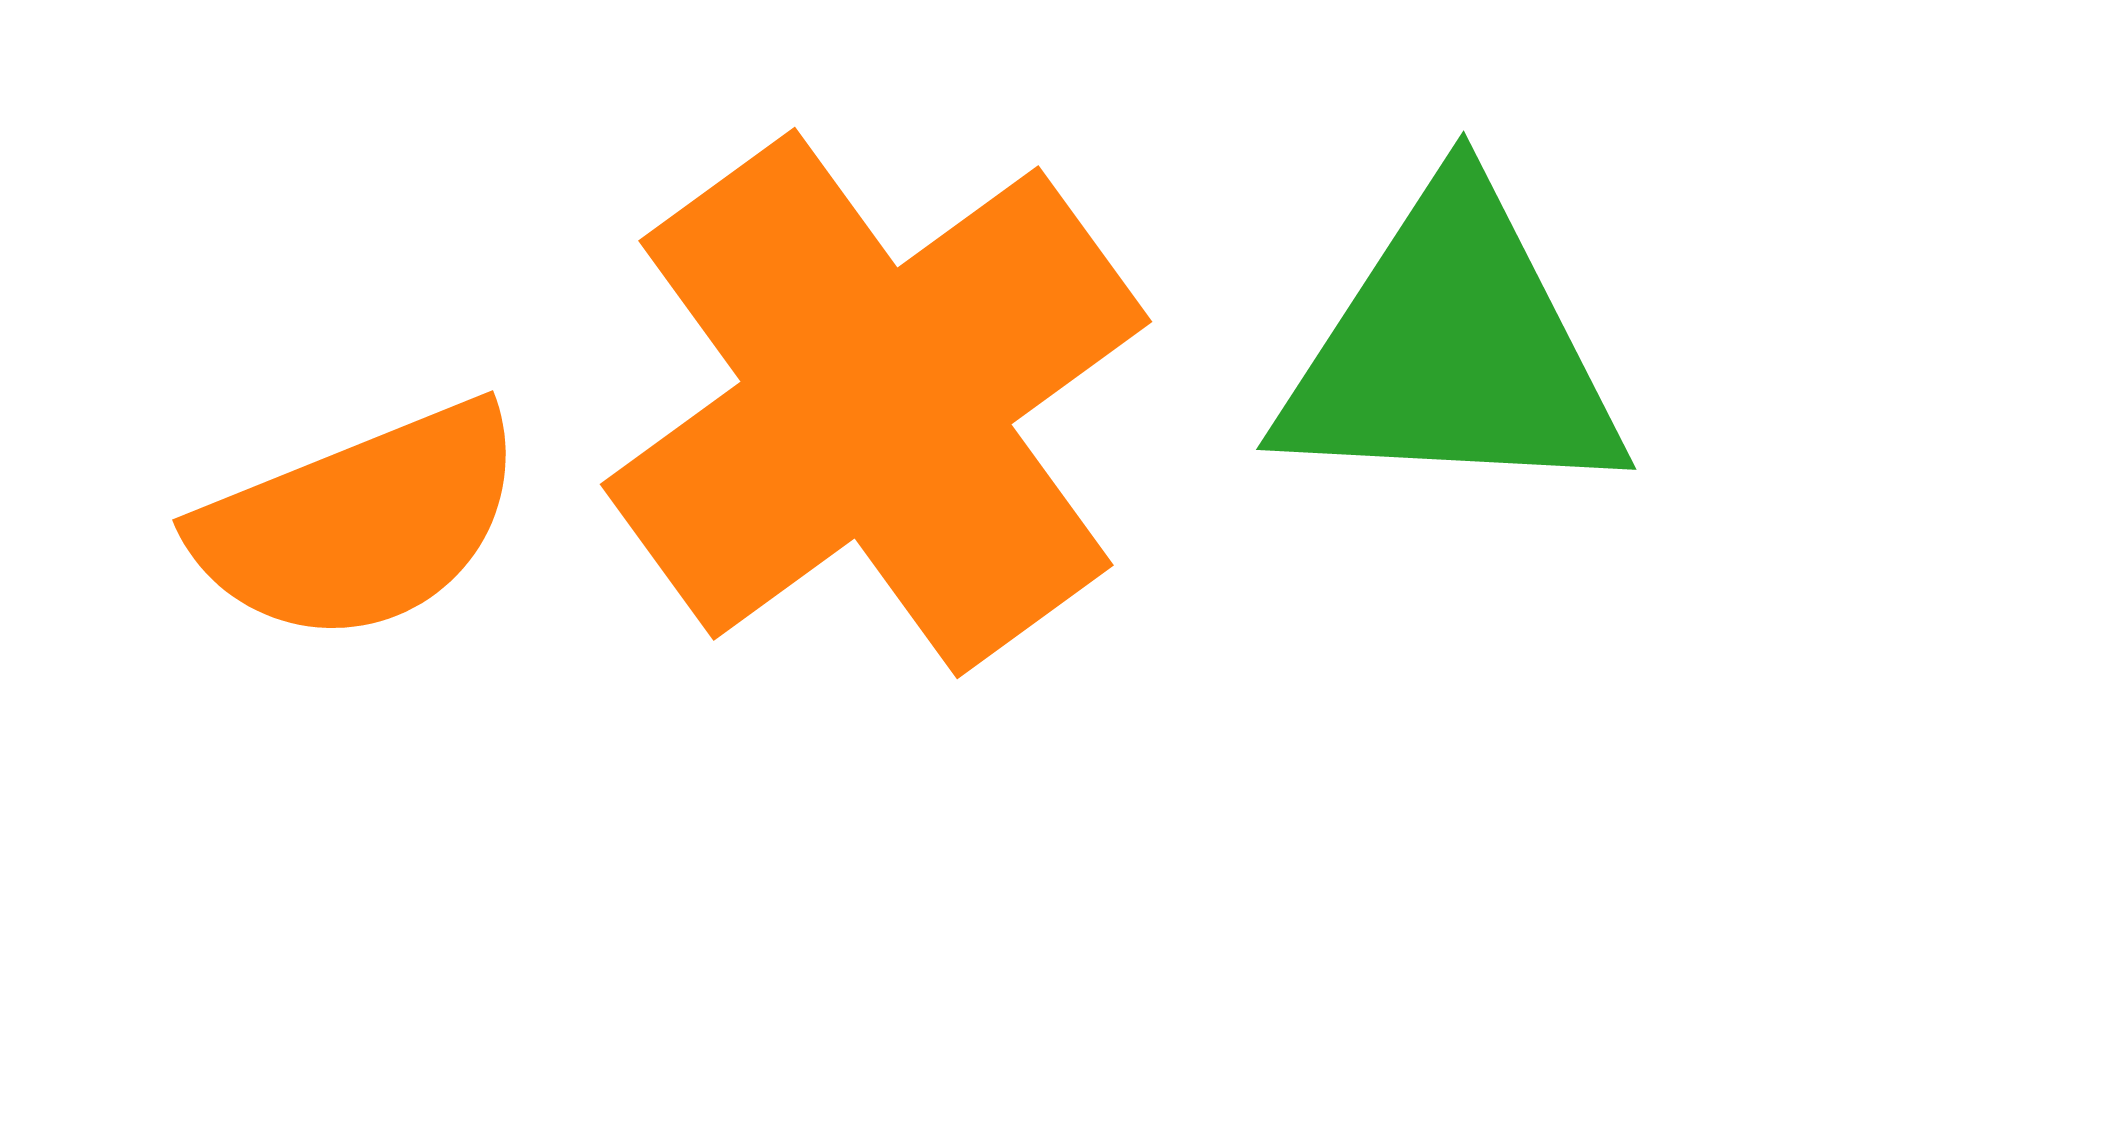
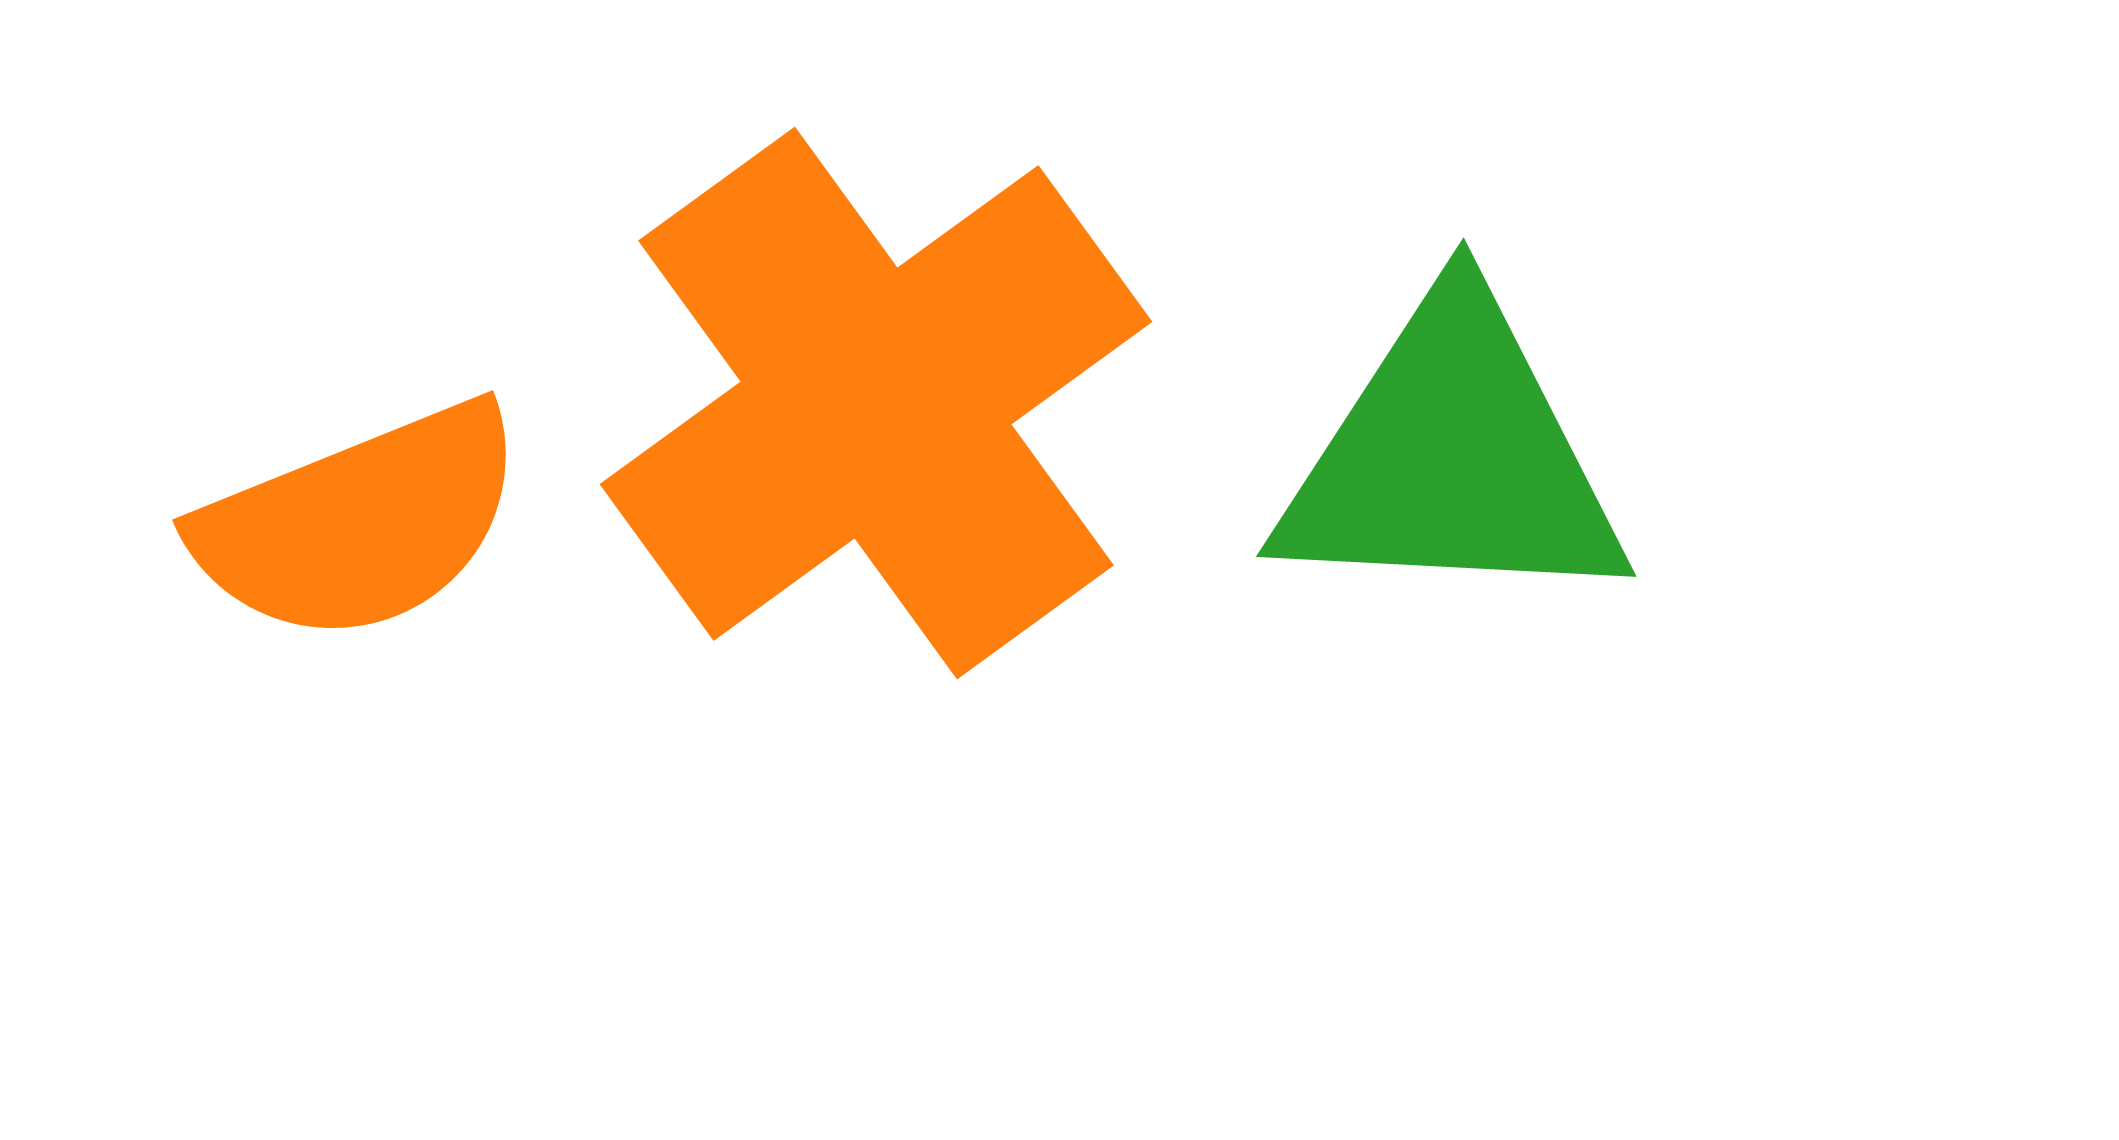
green triangle: moved 107 px down
